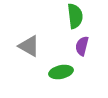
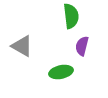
green semicircle: moved 4 px left
gray triangle: moved 7 px left
